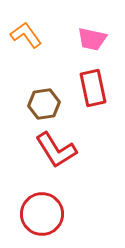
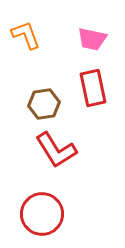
orange L-shape: rotated 16 degrees clockwise
